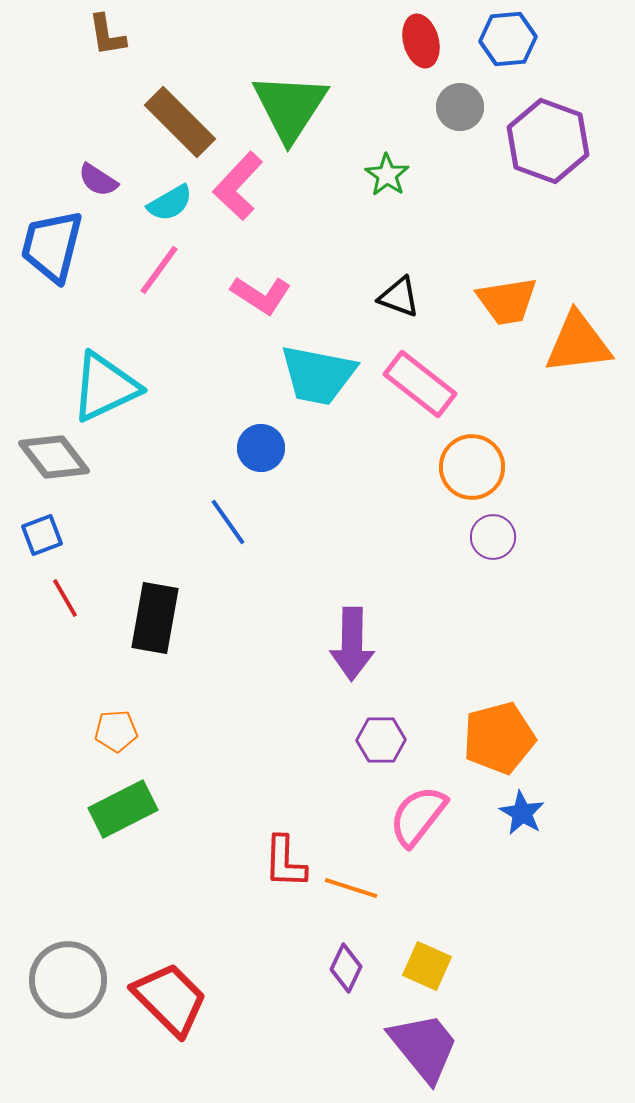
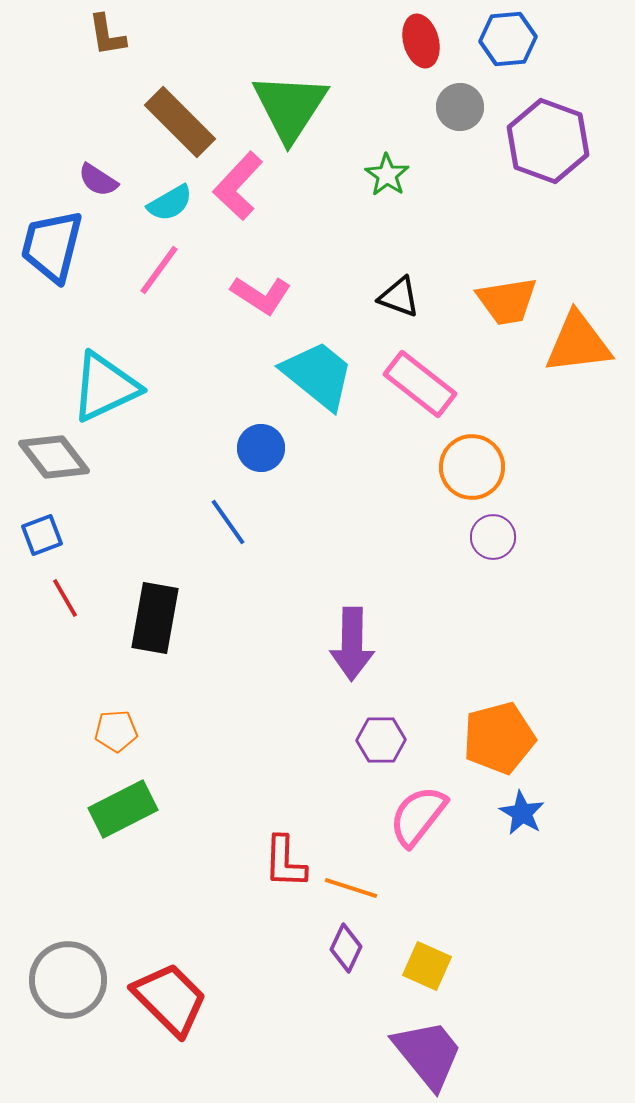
cyan trapezoid at (318, 375): rotated 152 degrees counterclockwise
purple diamond at (346, 968): moved 20 px up
purple trapezoid at (424, 1047): moved 4 px right, 7 px down
